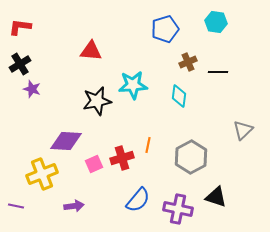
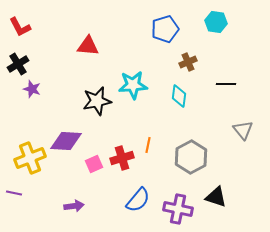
red L-shape: rotated 125 degrees counterclockwise
red triangle: moved 3 px left, 5 px up
black cross: moved 2 px left
black line: moved 8 px right, 12 px down
gray triangle: rotated 25 degrees counterclockwise
yellow cross: moved 12 px left, 16 px up
purple line: moved 2 px left, 13 px up
